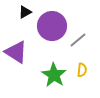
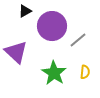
black triangle: moved 1 px up
purple triangle: rotated 10 degrees clockwise
yellow semicircle: moved 3 px right, 2 px down
green star: moved 2 px up
